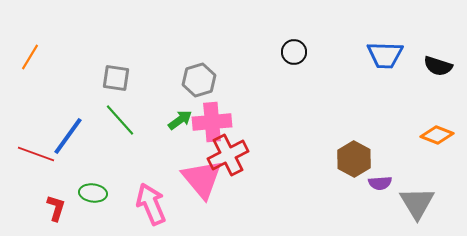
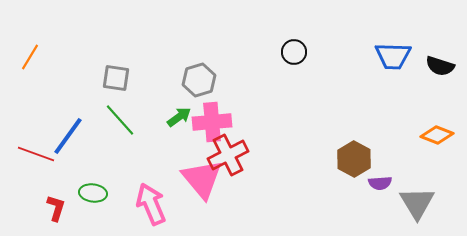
blue trapezoid: moved 8 px right, 1 px down
black semicircle: moved 2 px right
green arrow: moved 1 px left, 3 px up
